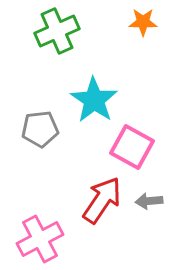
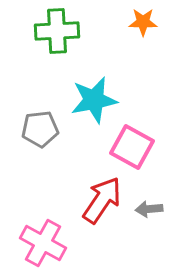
green cross: rotated 21 degrees clockwise
cyan star: rotated 27 degrees clockwise
gray arrow: moved 8 px down
pink cross: moved 3 px right, 4 px down; rotated 33 degrees counterclockwise
